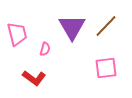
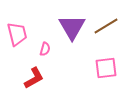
brown line: rotated 15 degrees clockwise
red L-shape: rotated 65 degrees counterclockwise
